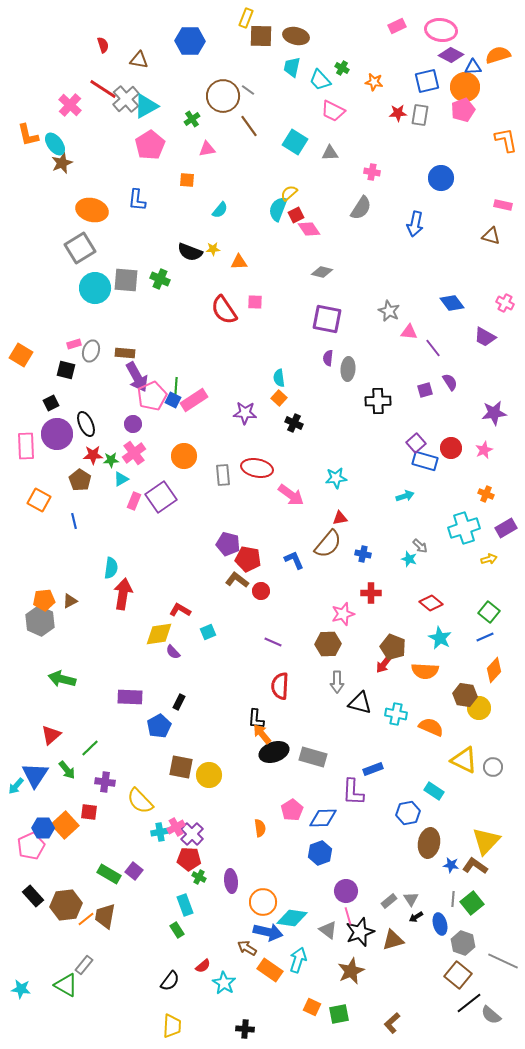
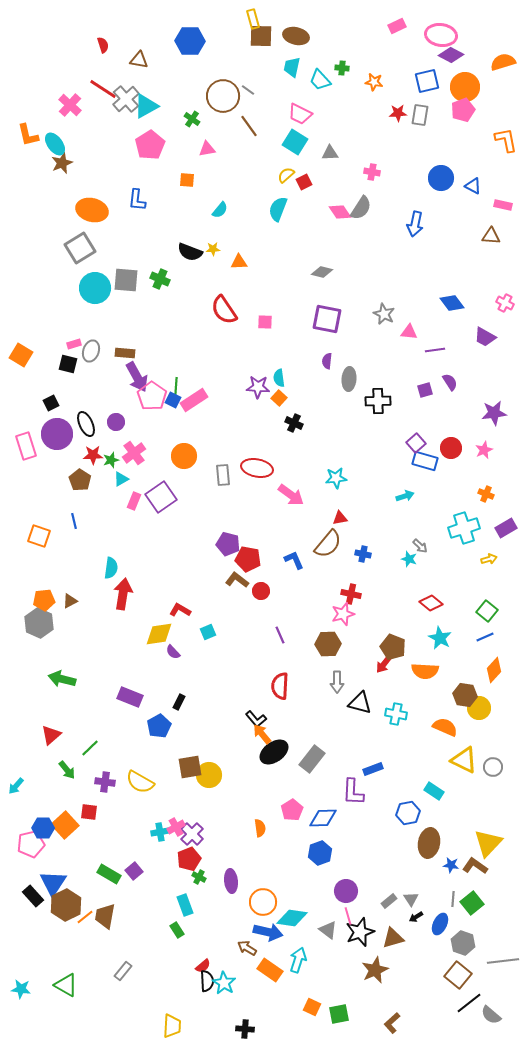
yellow rectangle at (246, 18): moved 7 px right, 1 px down; rotated 36 degrees counterclockwise
pink ellipse at (441, 30): moved 5 px down
orange semicircle at (498, 55): moved 5 px right, 7 px down
blue triangle at (473, 67): moved 119 px down; rotated 30 degrees clockwise
green cross at (342, 68): rotated 24 degrees counterclockwise
pink trapezoid at (333, 111): moved 33 px left, 3 px down
green cross at (192, 119): rotated 21 degrees counterclockwise
yellow semicircle at (289, 193): moved 3 px left, 18 px up
red square at (296, 215): moved 8 px right, 33 px up
pink diamond at (309, 229): moved 31 px right, 17 px up
brown triangle at (491, 236): rotated 12 degrees counterclockwise
pink square at (255, 302): moved 10 px right, 20 px down
gray star at (389, 311): moved 5 px left, 3 px down
purple line at (433, 348): moved 2 px right, 2 px down; rotated 60 degrees counterclockwise
purple semicircle at (328, 358): moved 1 px left, 3 px down
gray ellipse at (348, 369): moved 1 px right, 10 px down
black square at (66, 370): moved 2 px right, 6 px up
pink pentagon at (152, 396): rotated 12 degrees counterclockwise
purple star at (245, 413): moved 13 px right, 26 px up
purple circle at (133, 424): moved 17 px left, 2 px up
pink rectangle at (26, 446): rotated 16 degrees counterclockwise
green star at (111, 460): rotated 14 degrees counterclockwise
orange square at (39, 500): moved 36 px down; rotated 10 degrees counterclockwise
red cross at (371, 593): moved 20 px left, 1 px down; rotated 12 degrees clockwise
green square at (489, 612): moved 2 px left, 1 px up
gray hexagon at (40, 621): moved 1 px left, 2 px down
purple line at (273, 642): moved 7 px right, 7 px up; rotated 42 degrees clockwise
purple rectangle at (130, 697): rotated 20 degrees clockwise
black L-shape at (256, 719): rotated 45 degrees counterclockwise
orange semicircle at (431, 727): moved 14 px right
black ellipse at (274, 752): rotated 16 degrees counterclockwise
gray rectangle at (313, 757): moved 1 px left, 2 px down; rotated 68 degrees counterclockwise
brown square at (181, 767): moved 9 px right; rotated 20 degrees counterclockwise
blue triangle at (35, 775): moved 18 px right, 108 px down
yellow semicircle at (140, 801): moved 19 px up; rotated 16 degrees counterclockwise
yellow triangle at (486, 841): moved 2 px right, 2 px down
pink pentagon at (31, 846): moved 2 px up; rotated 12 degrees clockwise
red pentagon at (189, 859): rotated 25 degrees counterclockwise
purple square at (134, 871): rotated 12 degrees clockwise
brown hexagon at (66, 905): rotated 20 degrees counterclockwise
orange line at (86, 919): moved 1 px left, 2 px up
blue ellipse at (440, 924): rotated 40 degrees clockwise
brown triangle at (393, 940): moved 2 px up
gray line at (503, 961): rotated 32 degrees counterclockwise
gray rectangle at (84, 965): moved 39 px right, 6 px down
brown star at (351, 971): moved 24 px right, 1 px up
black semicircle at (170, 981): moved 37 px right; rotated 40 degrees counterclockwise
